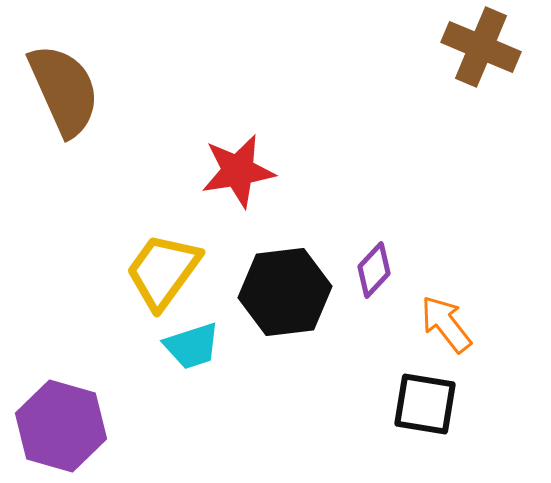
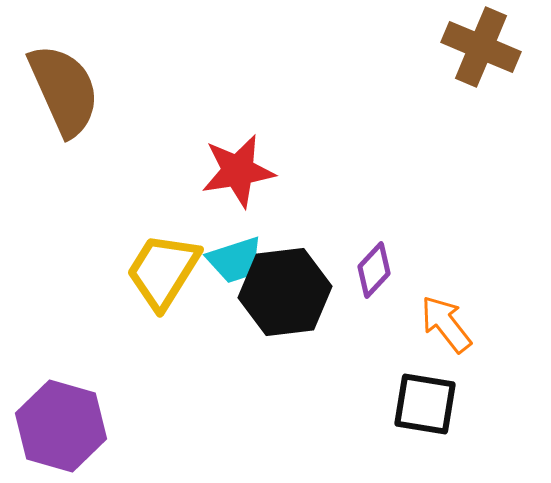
yellow trapezoid: rotated 4 degrees counterclockwise
cyan trapezoid: moved 43 px right, 86 px up
